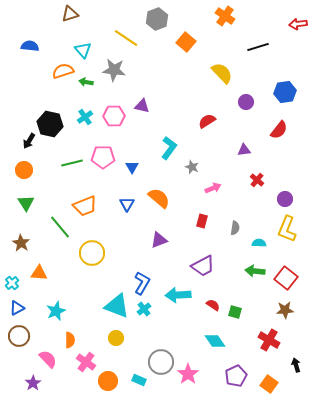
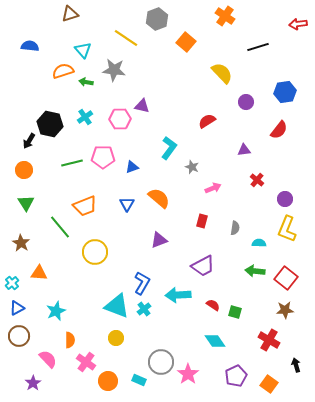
pink hexagon at (114, 116): moved 6 px right, 3 px down
blue triangle at (132, 167): rotated 40 degrees clockwise
yellow circle at (92, 253): moved 3 px right, 1 px up
